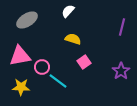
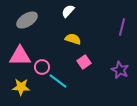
pink triangle: rotated 10 degrees clockwise
purple star: moved 1 px left, 1 px up; rotated 12 degrees counterclockwise
